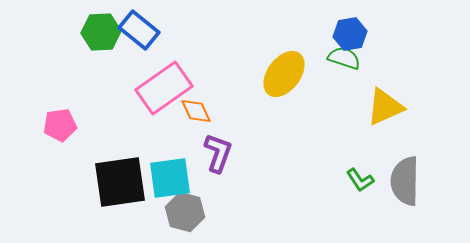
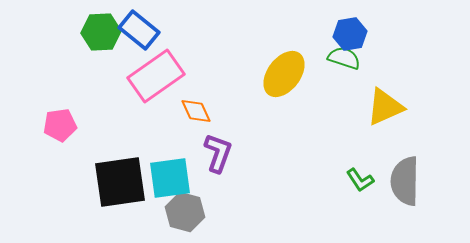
pink rectangle: moved 8 px left, 12 px up
